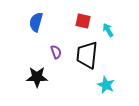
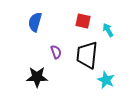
blue semicircle: moved 1 px left
cyan star: moved 5 px up
